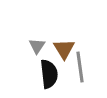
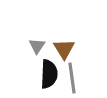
gray line: moved 8 px left, 11 px down
black semicircle: rotated 8 degrees clockwise
